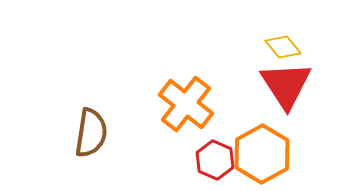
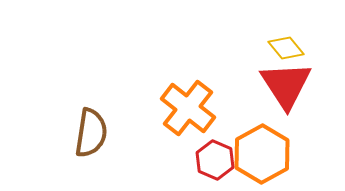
yellow diamond: moved 3 px right, 1 px down
orange cross: moved 2 px right, 4 px down
